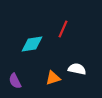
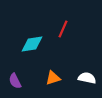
white semicircle: moved 10 px right, 9 px down
